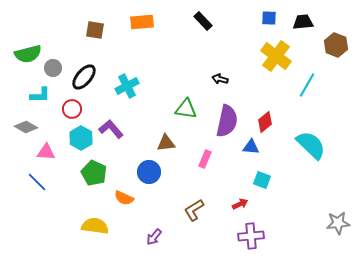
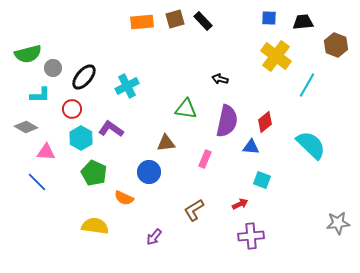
brown square: moved 80 px right, 11 px up; rotated 24 degrees counterclockwise
purple L-shape: rotated 15 degrees counterclockwise
